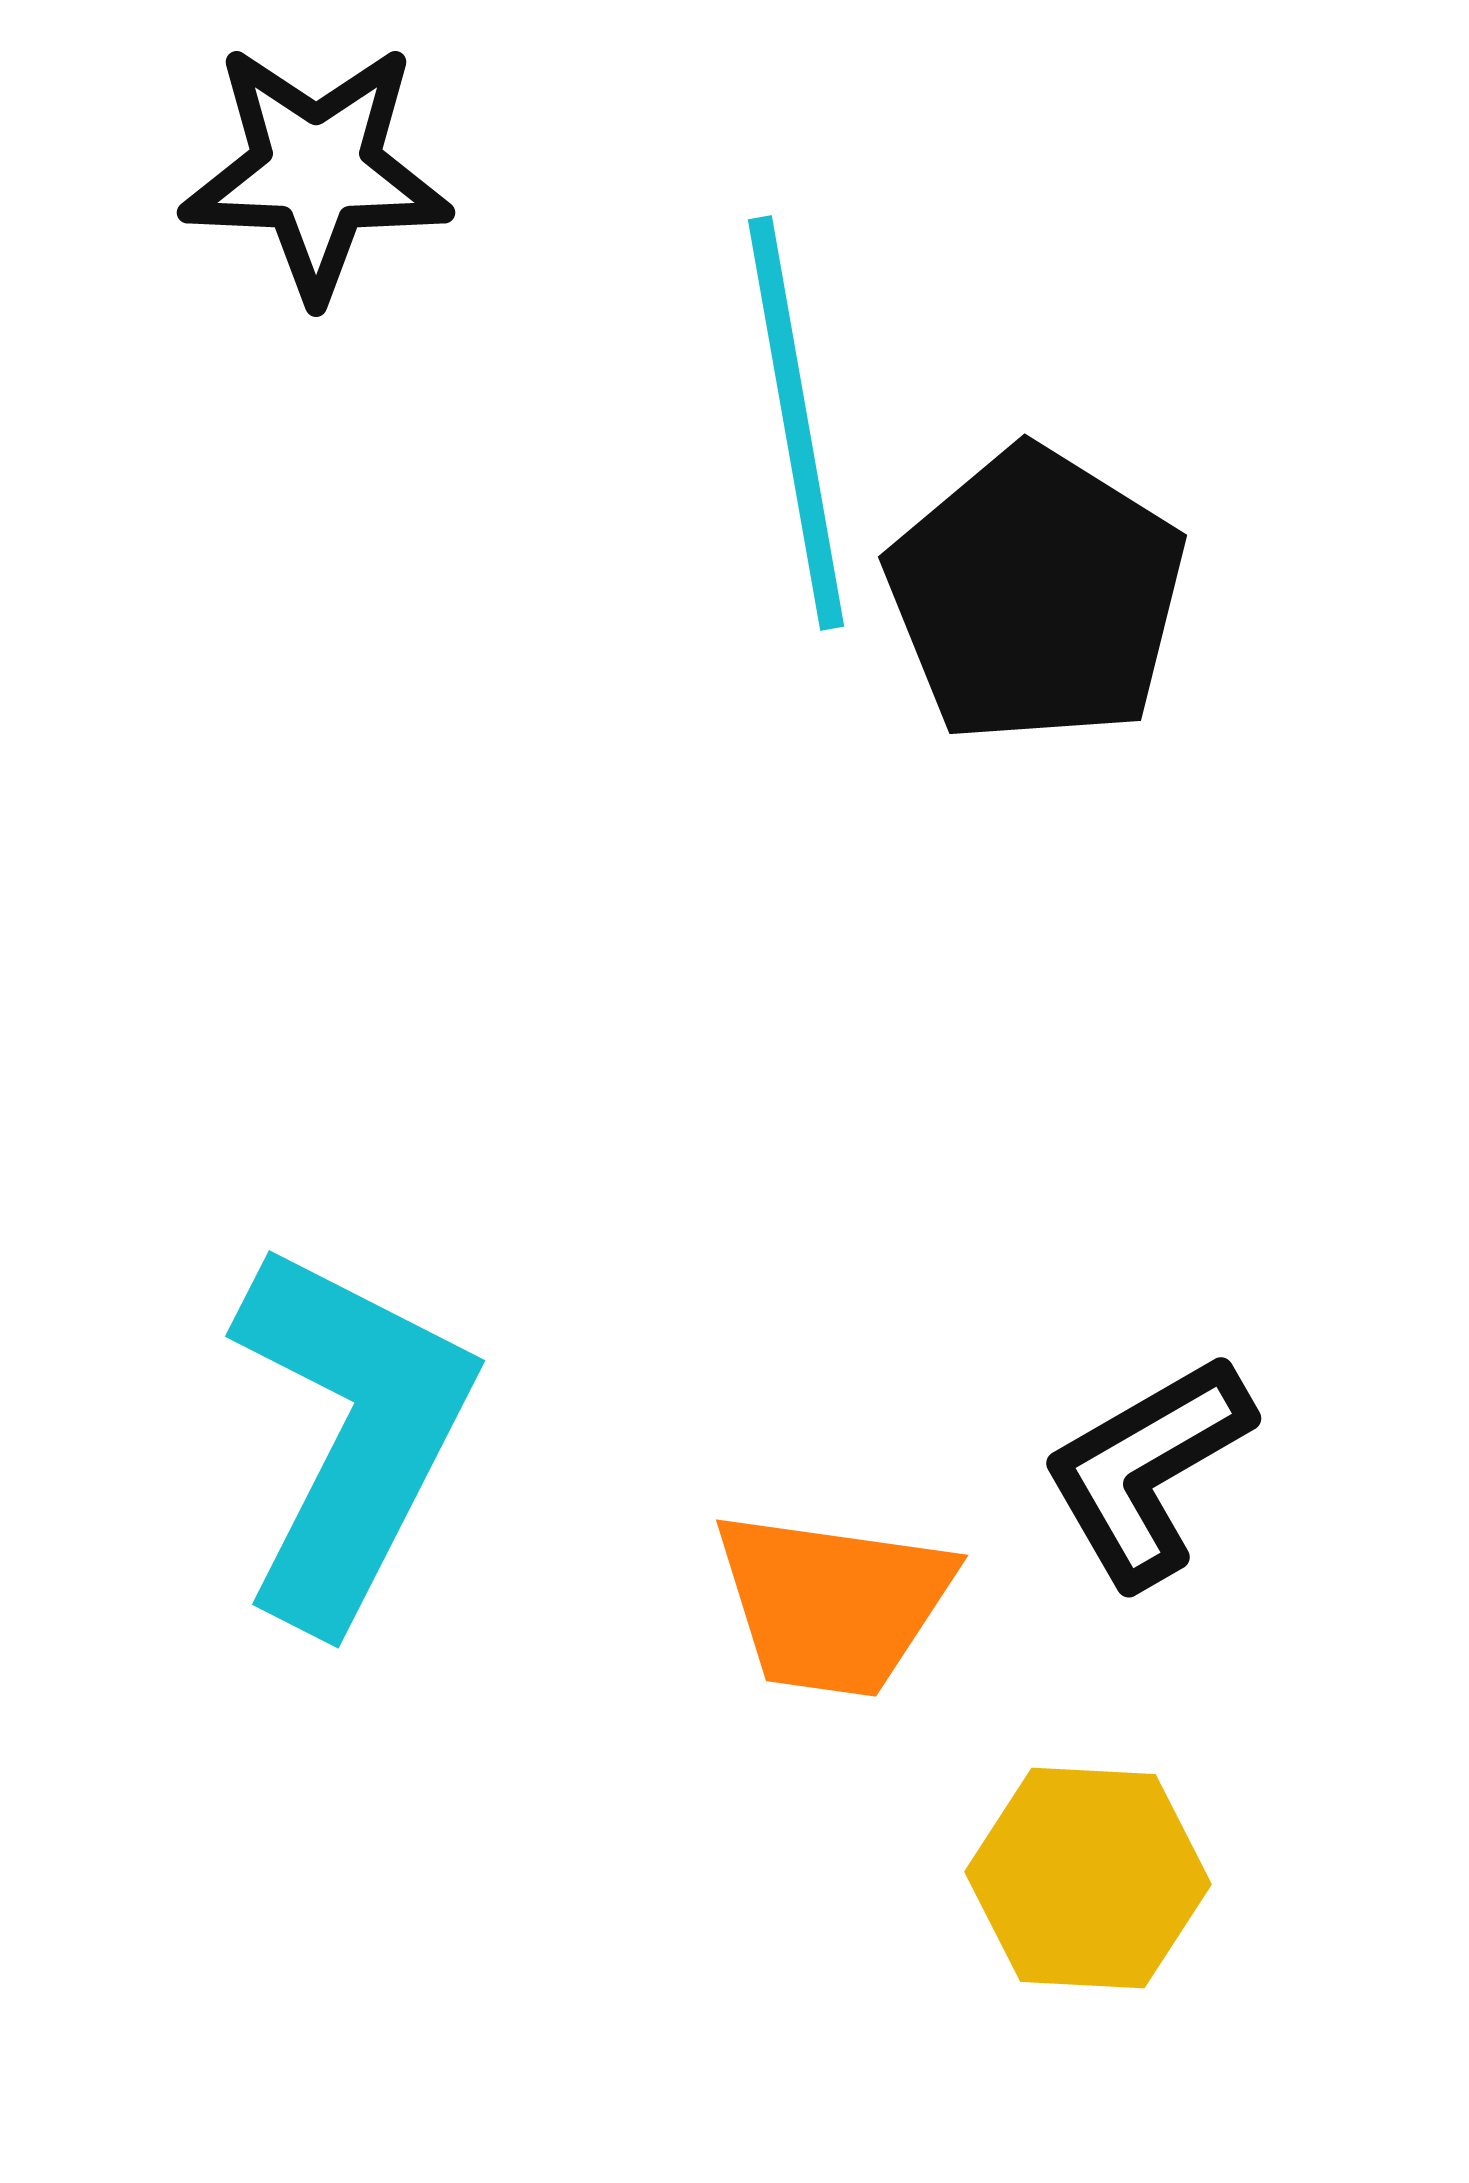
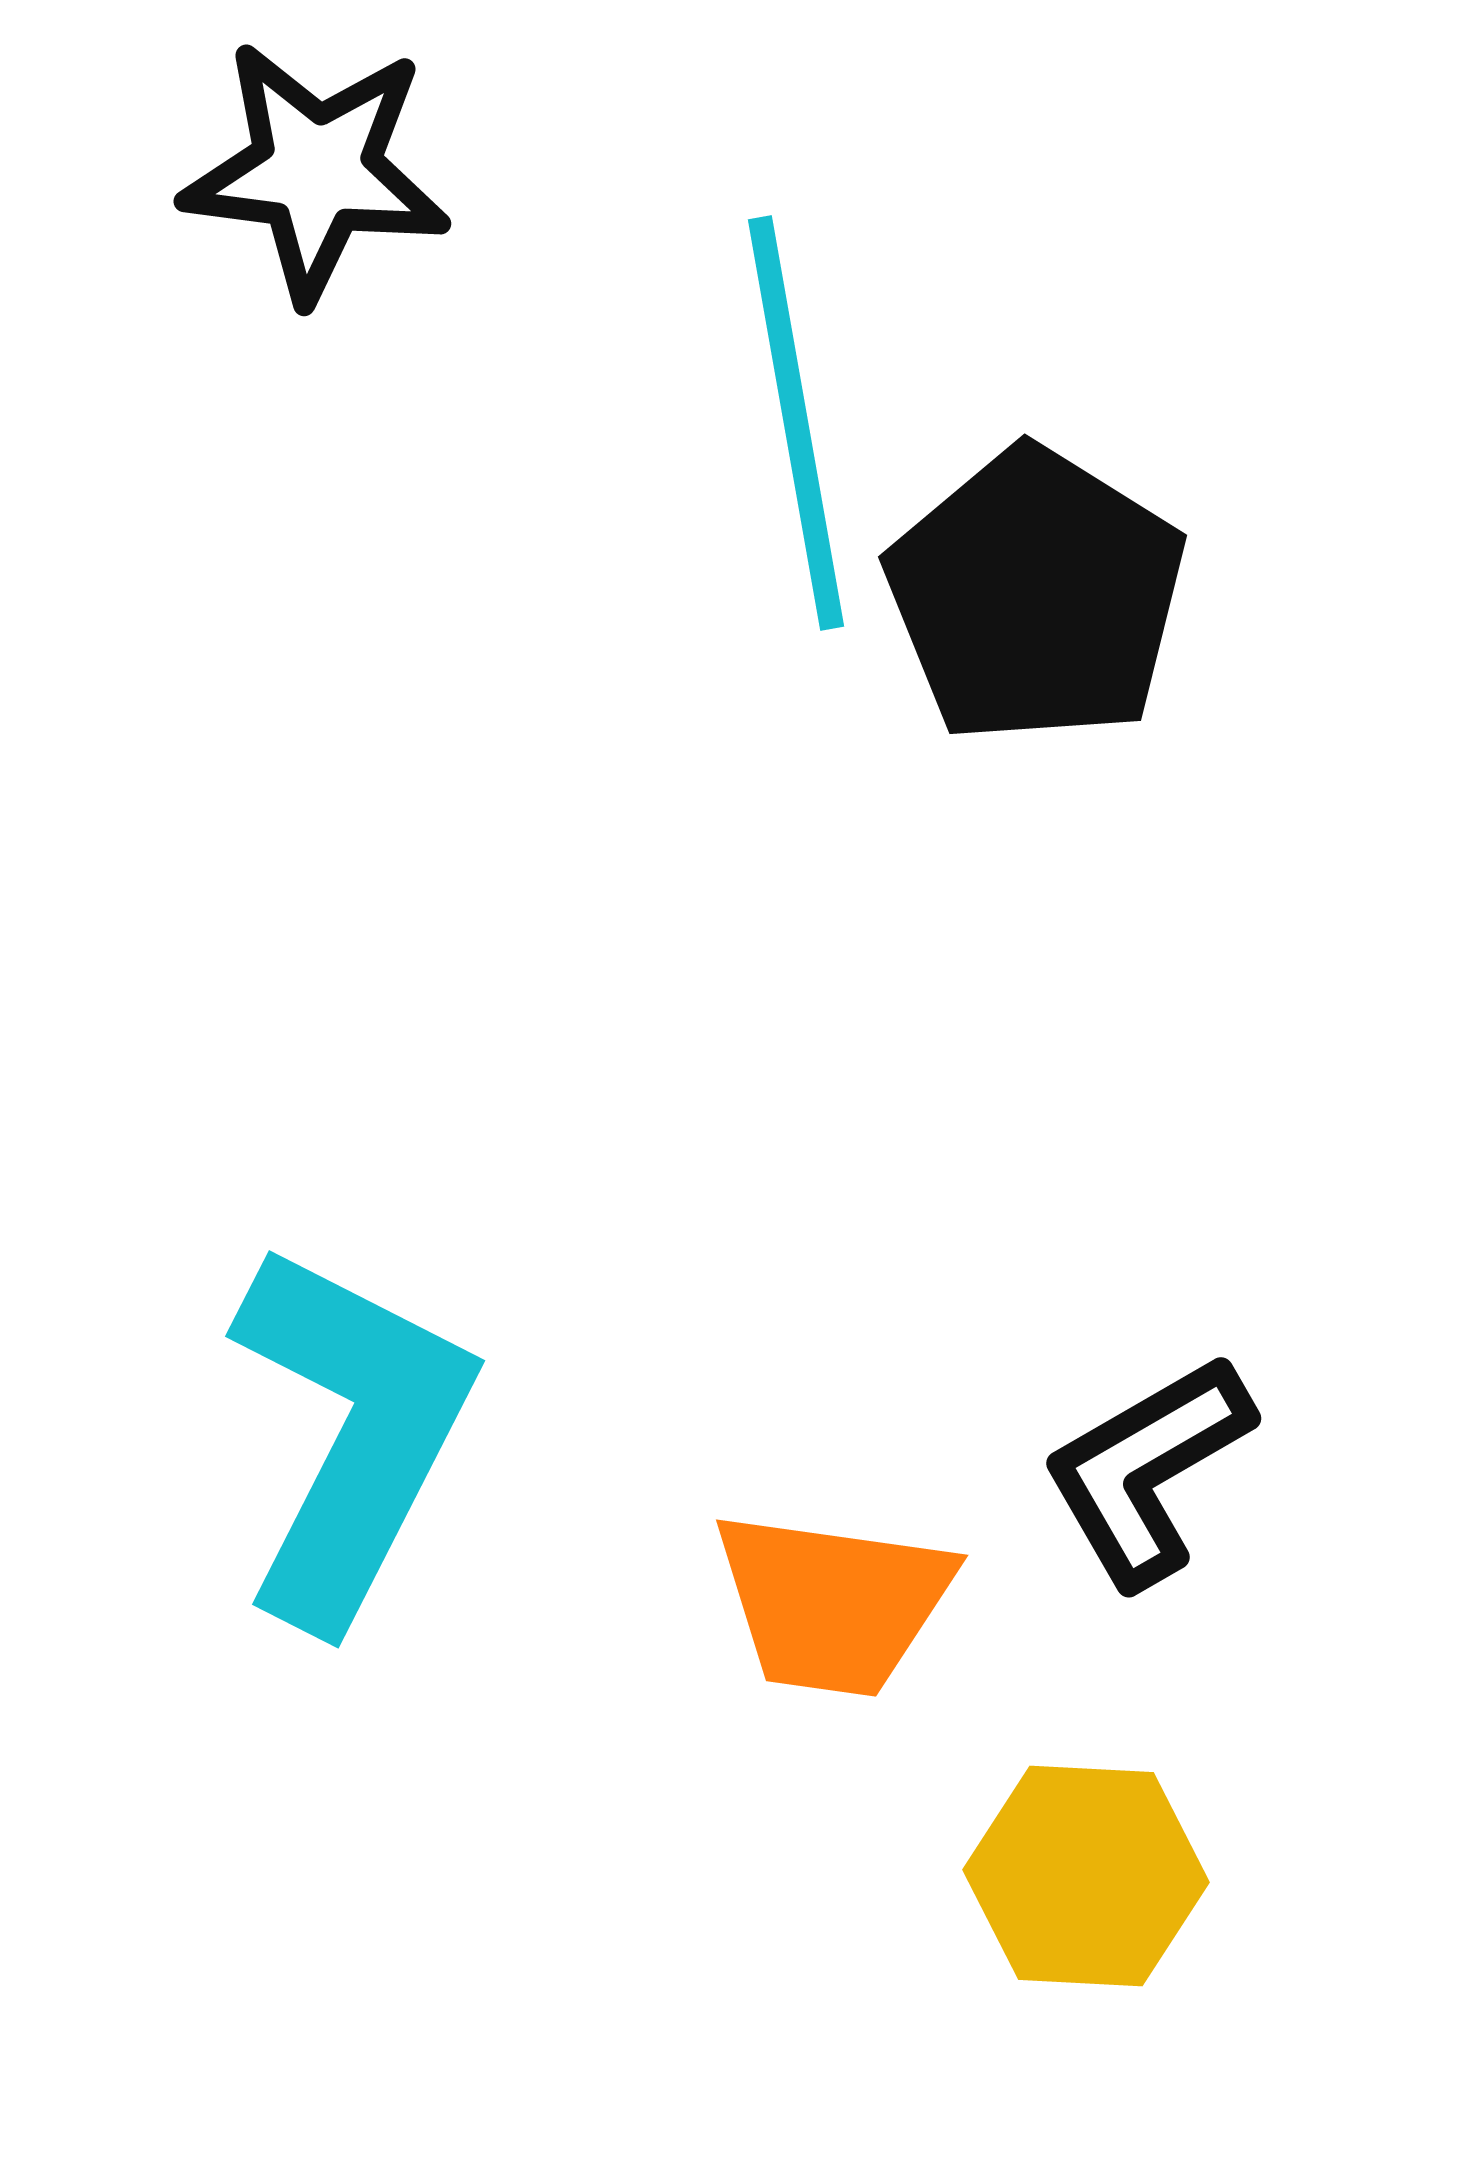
black star: rotated 5 degrees clockwise
yellow hexagon: moved 2 px left, 2 px up
